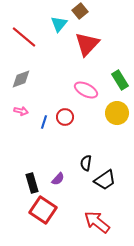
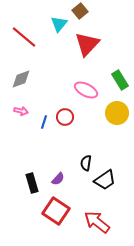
red square: moved 13 px right, 1 px down
